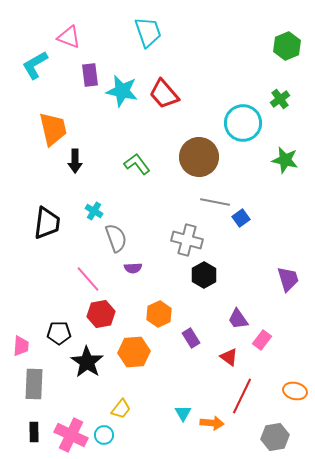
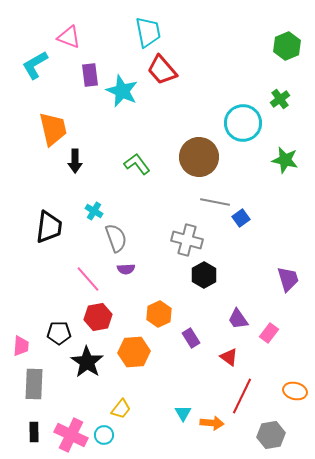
cyan trapezoid at (148, 32): rotated 8 degrees clockwise
cyan star at (122, 91): rotated 12 degrees clockwise
red trapezoid at (164, 94): moved 2 px left, 24 px up
black trapezoid at (47, 223): moved 2 px right, 4 px down
purple semicircle at (133, 268): moved 7 px left, 1 px down
red hexagon at (101, 314): moved 3 px left, 3 px down
pink rectangle at (262, 340): moved 7 px right, 7 px up
gray hexagon at (275, 437): moved 4 px left, 2 px up
